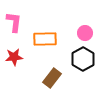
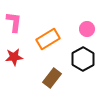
pink circle: moved 2 px right, 4 px up
orange rectangle: moved 3 px right; rotated 30 degrees counterclockwise
